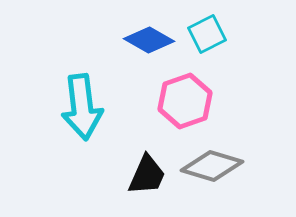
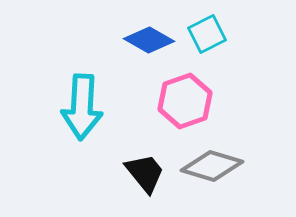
cyan arrow: rotated 10 degrees clockwise
black trapezoid: moved 2 px left, 2 px up; rotated 63 degrees counterclockwise
